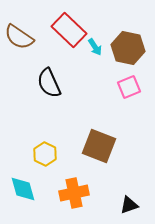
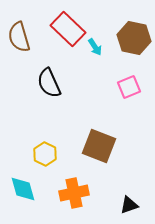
red rectangle: moved 1 px left, 1 px up
brown semicircle: rotated 40 degrees clockwise
brown hexagon: moved 6 px right, 10 px up
